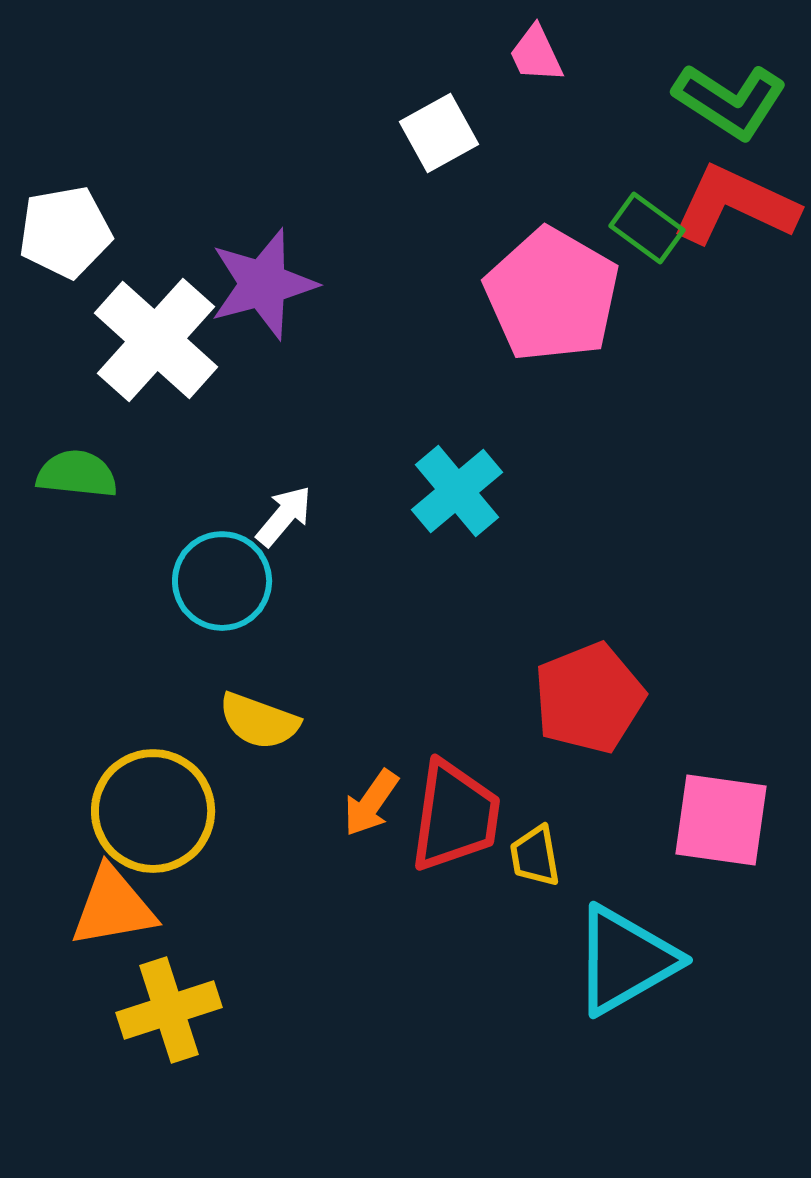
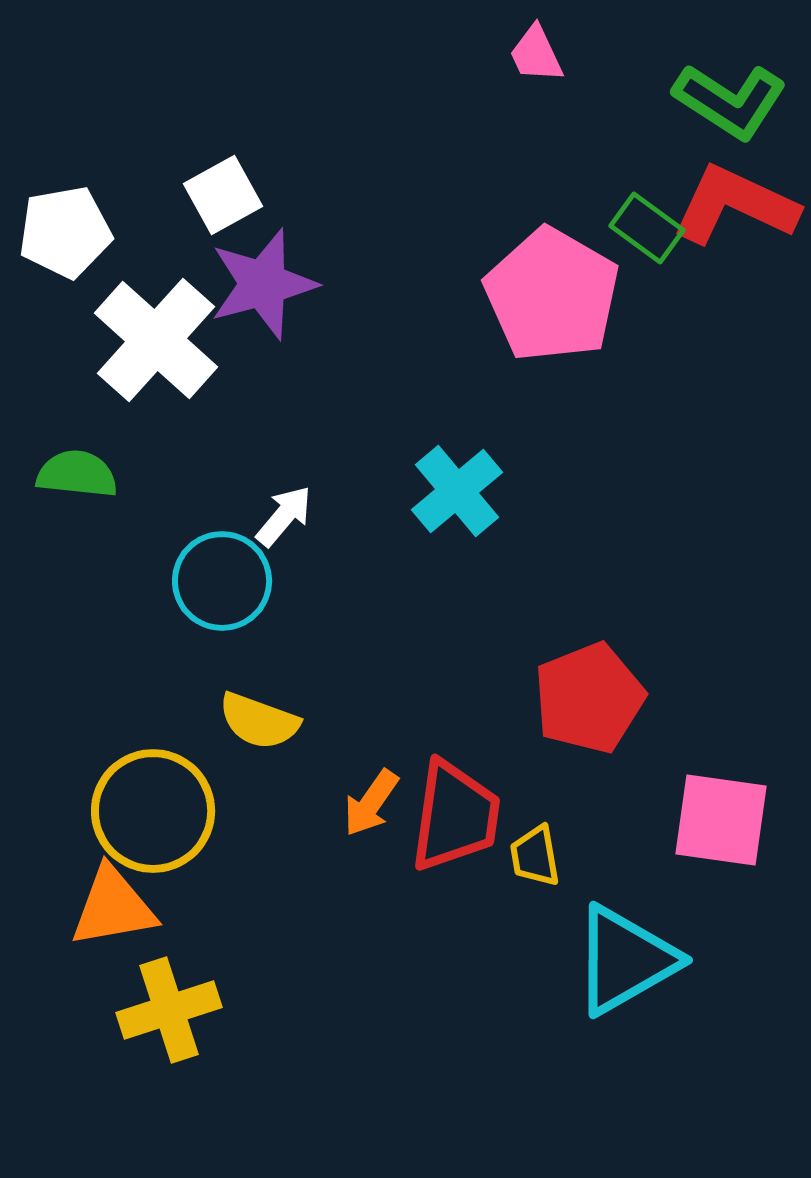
white square: moved 216 px left, 62 px down
